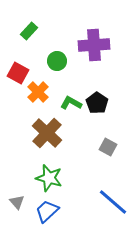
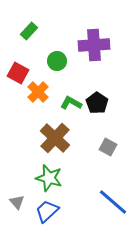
brown cross: moved 8 px right, 5 px down
